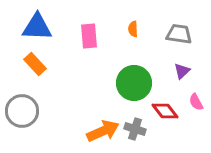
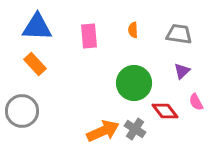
orange semicircle: moved 1 px down
gray cross: rotated 15 degrees clockwise
